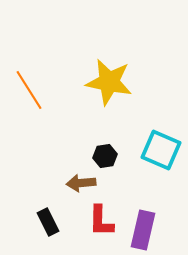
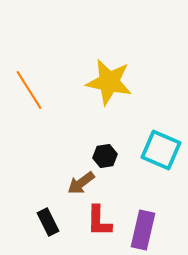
brown arrow: rotated 32 degrees counterclockwise
red L-shape: moved 2 px left
